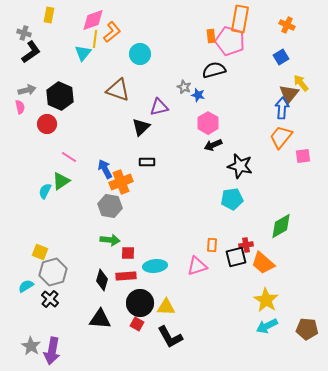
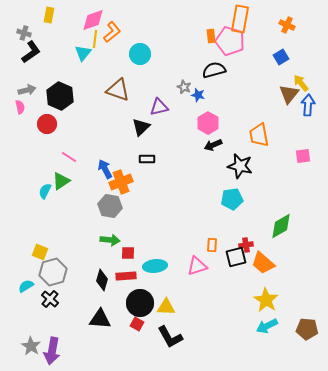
blue arrow at (282, 108): moved 26 px right, 3 px up
orange trapezoid at (281, 137): moved 22 px left, 2 px up; rotated 50 degrees counterclockwise
black rectangle at (147, 162): moved 3 px up
